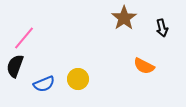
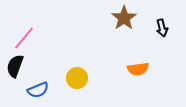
orange semicircle: moved 6 px left, 3 px down; rotated 35 degrees counterclockwise
yellow circle: moved 1 px left, 1 px up
blue semicircle: moved 6 px left, 6 px down
